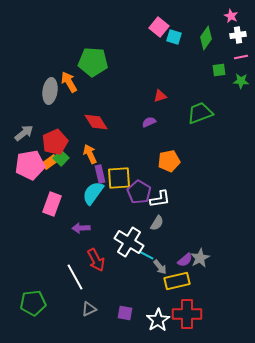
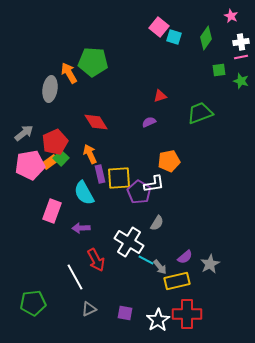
white cross at (238, 35): moved 3 px right, 7 px down
green star at (241, 81): rotated 14 degrees clockwise
orange arrow at (69, 82): moved 9 px up
gray ellipse at (50, 91): moved 2 px up
cyan semicircle at (93, 193): moved 9 px left; rotated 65 degrees counterclockwise
white L-shape at (160, 199): moved 6 px left, 15 px up
pink rectangle at (52, 204): moved 7 px down
cyan line at (146, 255): moved 5 px down
gray star at (200, 258): moved 10 px right, 6 px down
purple semicircle at (185, 260): moved 3 px up
